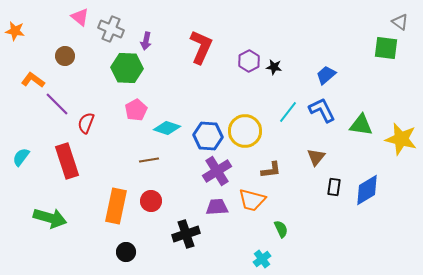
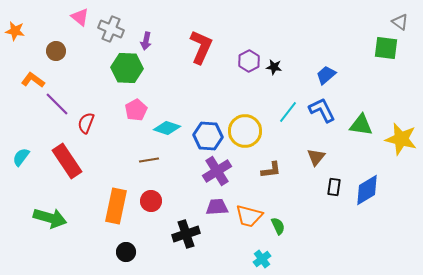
brown circle: moved 9 px left, 5 px up
red rectangle: rotated 16 degrees counterclockwise
orange trapezoid: moved 3 px left, 16 px down
green semicircle: moved 3 px left, 3 px up
